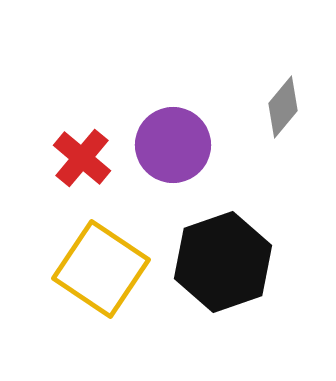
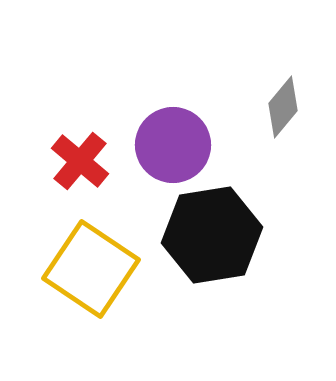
red cross: moved 2 px left, 3 px down
black hexagon: moved 11 px left, 27 px up; rotated 10 degrees clockwise
yellow square: moved 10 px left
